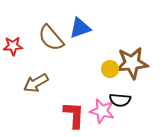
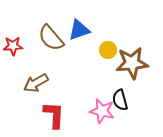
blue triangle: moved 1 px left, 2 px down
yellow circle: moved 2 px left, 19 px up
black semicircle: rotated 70 degrees clockwise
red L-shape: moved 20 px left
